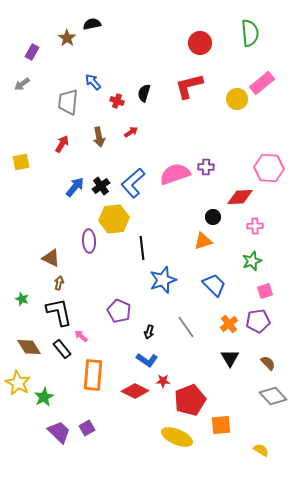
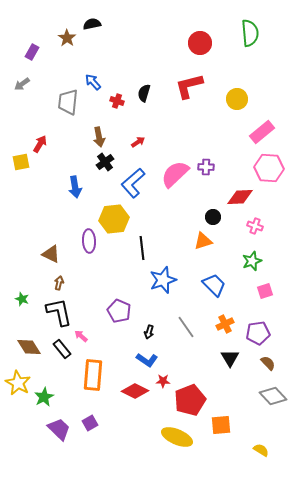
pink rectangle at (262, 83): moved 49 px down
red arrow at (131, 132): moved 7 px right, 10 px down
red arrow at (62, 144): moved 22 px left
pink semicircle at (175, 174): rotated 24 degrees counterclockwise
black cross at (101, 186): moved 4 px right, 24 px up
blue arrow at (75, 187): rotated 130 degrees clockwise
pink cross at (255, 226): rotated 21 degrees clockwise
brown triangle at (51, 258): moved 4 px up
purple pentagon at (258, 321): moved 12 px down
orange cross at (229, 324): moved 4 px left; rotated 12 degrees clockwise
purple square at (87, 428): moved 3 px right, 5 px up
purple trapezoid at (59, 432): moved 3 px up
